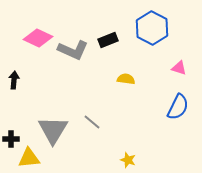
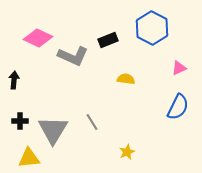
gray L-shape: moved 6 px down
pink triangle: rotated 42 degrees counterclockwise
gray line: rotated 18 degrees clockwise
black cross: moved 9 px right, 18 px up
yellow star: moved 1 px left, 8 px up; rotated 28 degrees clockwise
